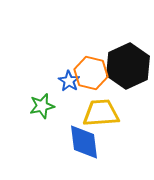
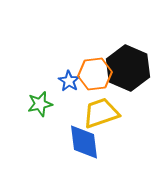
black hexagon: moved 2 px down; rotated 12 degrees counterclockwise
orange hexagon: moved 4 px right, 1 px down; rotated 20 degrees counterclockwise
green star: moved 2 px left, 2 px up
yellow trapezoid: rotated 15 degrees counterclockwise
